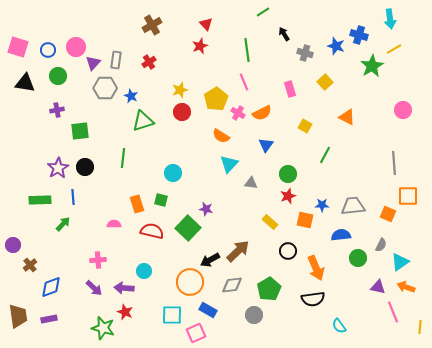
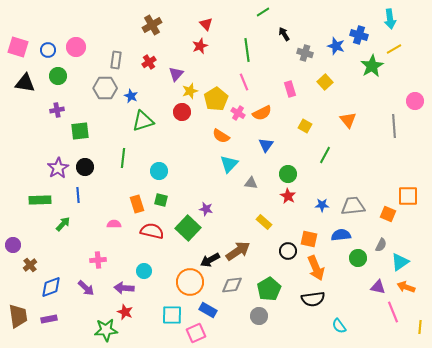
purple triangle at (93, 63): moved 83 px right, 11 px down
yellow star at (180, 90): moved 10 px right, 1 px down
pink circle at (403, 110): moved 12 px right, 9 px up
orange triangle at (347, 117): moved 1 px right, 3 px down; rotated 24 degrees clockwise
gray line at (394, 163): moved 37 px up
cyan circle at (173, 173): moved 14 px left, 2 px up
red star at (288, 196): rotated 21 degrees counterclockwise
blue line at (73, 197): moved 5 px right, 2 px up
orange square at (305, 220): moved 4 px right, 19 px down
yellow rectangle at (270, 222): moved 6 px left
brown arrow at (238, 251): rotated 10 degrees clockwise
purple arrow at (94, 288): moved 8 px left
gray circle at (254, 315): moved 5 px right, 1 px down
green star at (103, 328): moved 3 px right, 2 px down; rotated 20 degrees counterclockwise
